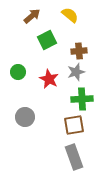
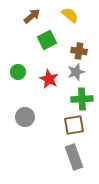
brown cross: rotated 14 degrees clockwise
